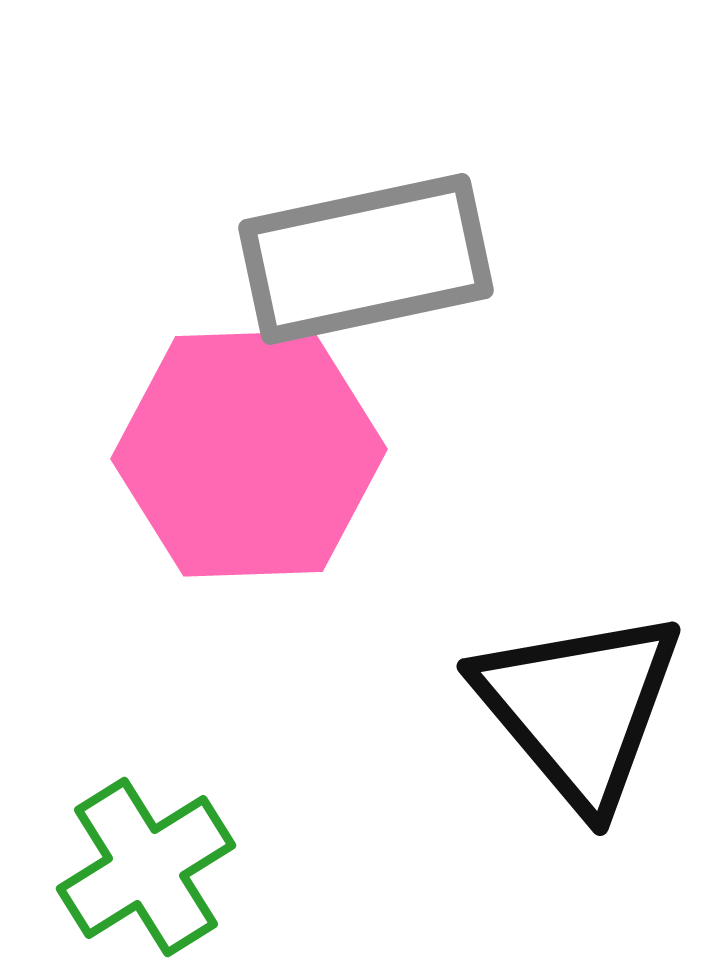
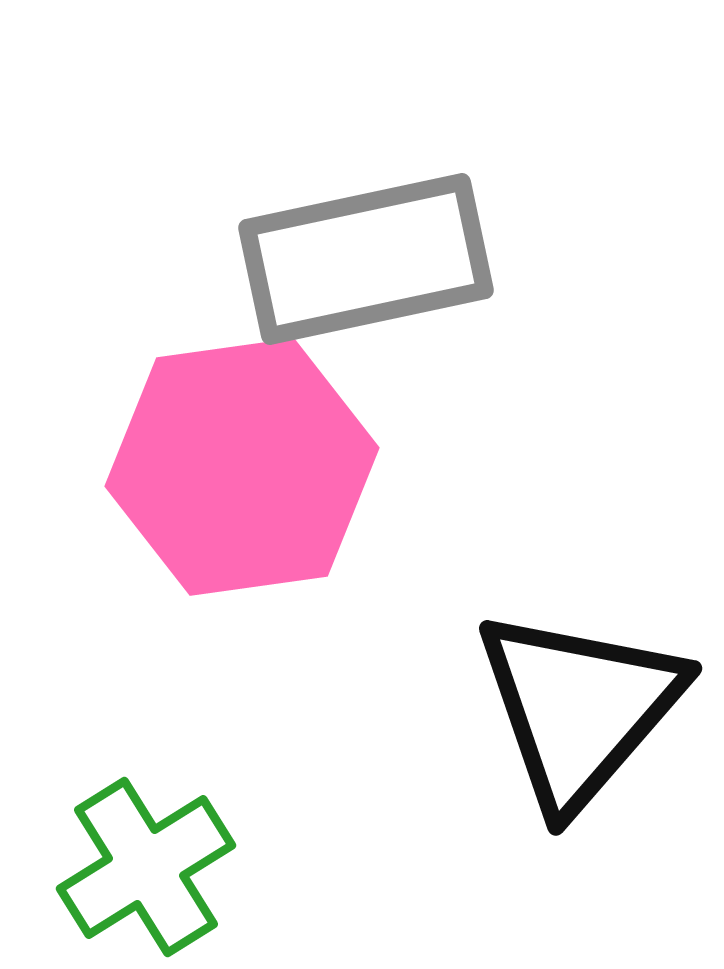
pink hexagon: moved 7 px left, 13 px down; rotated 6 degrees counterclockwise
black triangle: rotated 21 degrees clockwise
